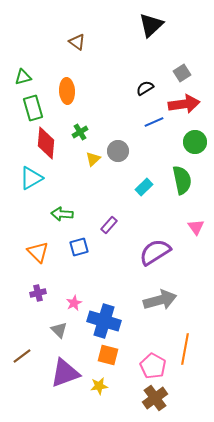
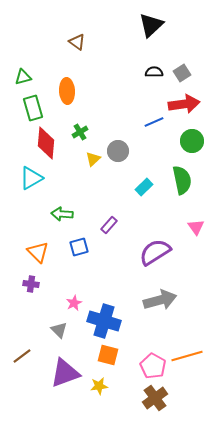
black semicircle: moved 9 px right, 16 px up; rotated 30 degrees clockwise
green circle: moved 3 px left, 1 px up
purple cross: moved 7 px left, 9 px up; rotated 21 degrees clockwise
orange line: moved 2 px right, 7 px down; rotated 64 degrees clockwise
